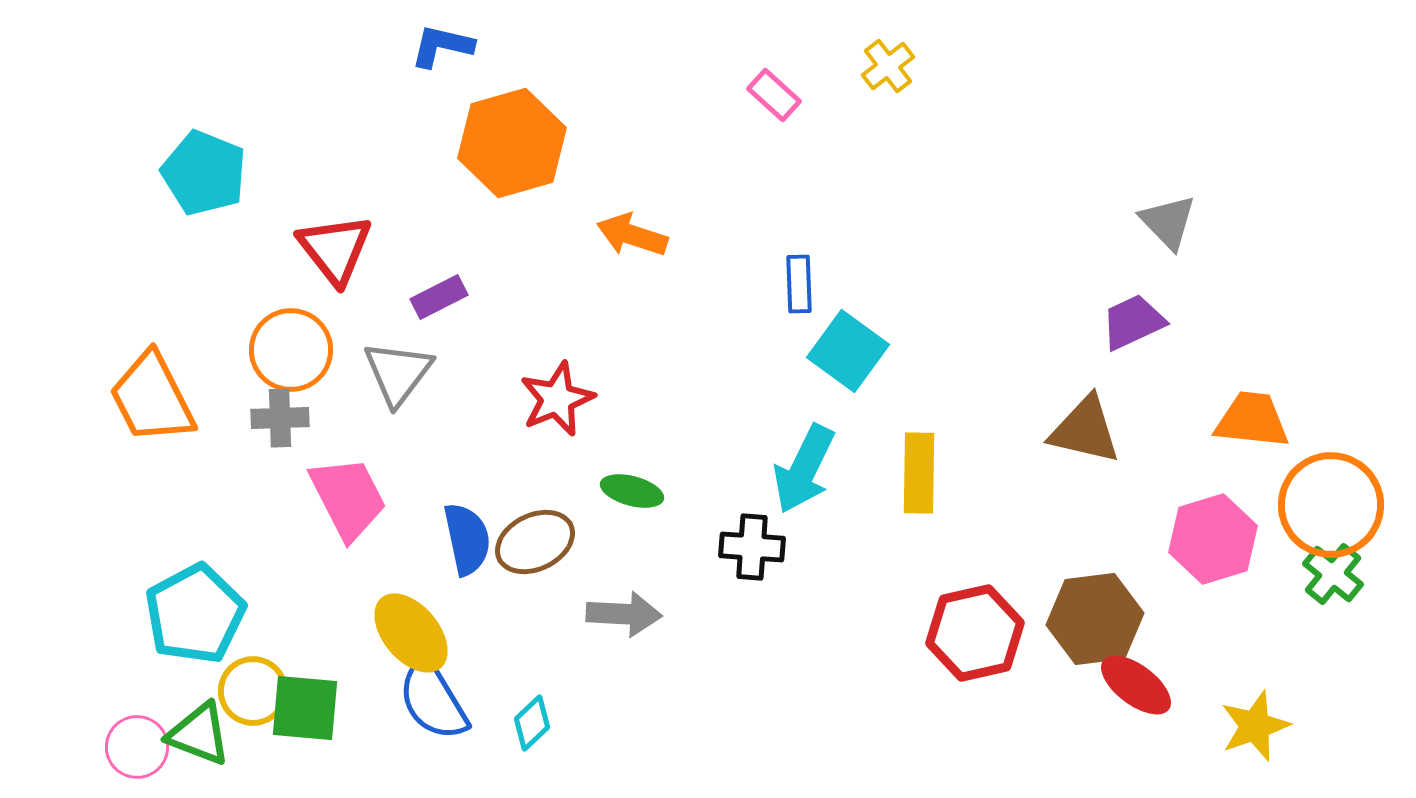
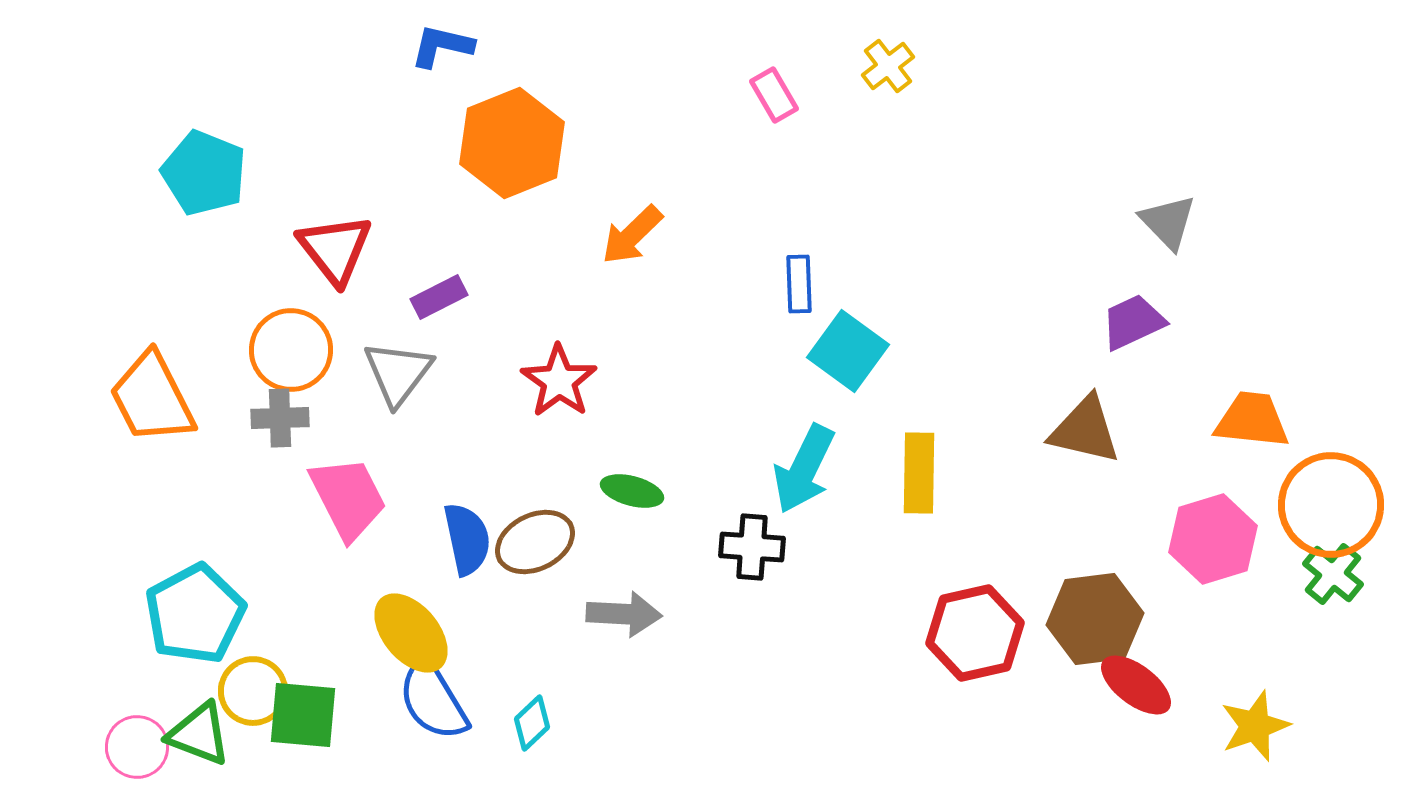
pink rectangle at (774, 95): rotated 18 degrees clockwise
orange hexagon at (512, 143): rotated 6 degrees counterclockwise
orange arrow at (632, 235): rotated 62 degrees counterclockwise
red star at (557, 399): moved 2 px right, 18 px up; rotated 14 degrees counterclockwise
green square at (305, 708): moved 2 px left, 7 px down
